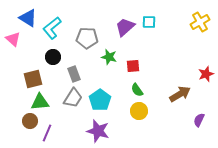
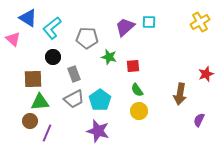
brown square: rotated 12 degrees clockwise
brown arrow: rotated 130 degrees clockwise
gray trapezoid: moved 1 px right, 1 px down; rotated 30 degrees clockwise
